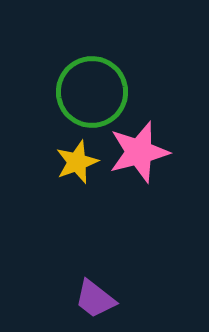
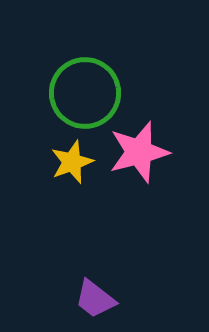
green circle: moved 7 px left, 1 px down
yellow star: moved 5 px left
